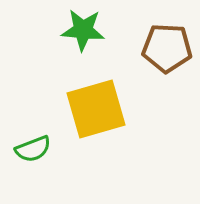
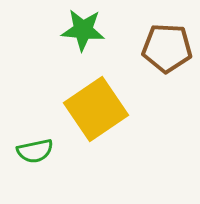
yellow square: rotated 18 degrees counterclockwise
green semicircle: moved 2 px right, 2 px down; rotated 9 degrees clockwise
